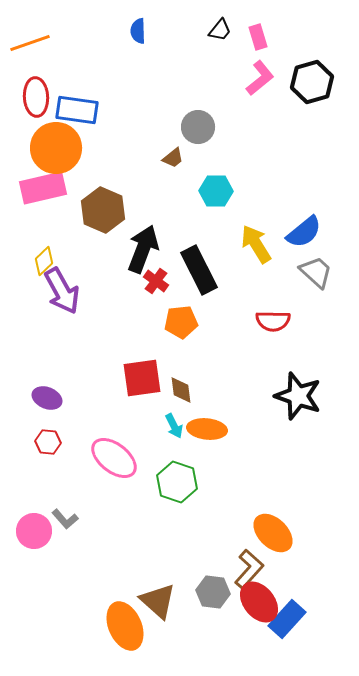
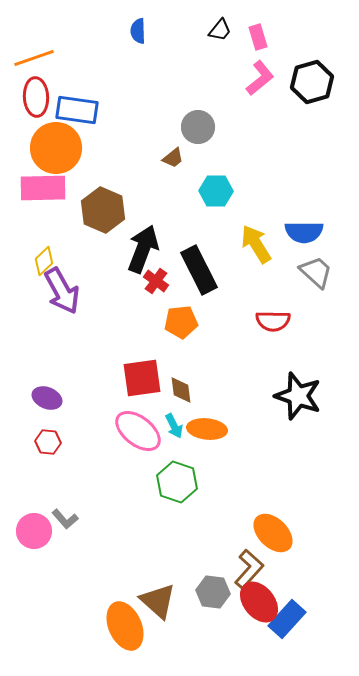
orange line at (30, 43): moved 4 px right, 15 px down
pink rectangle at (43, 188): rotated 12 degrees clockwise
blue semicircle at (304, 232): rotated 39 degrees clockwise
pink ellipse at (114, 458): moved 24 px right, 27 px up
